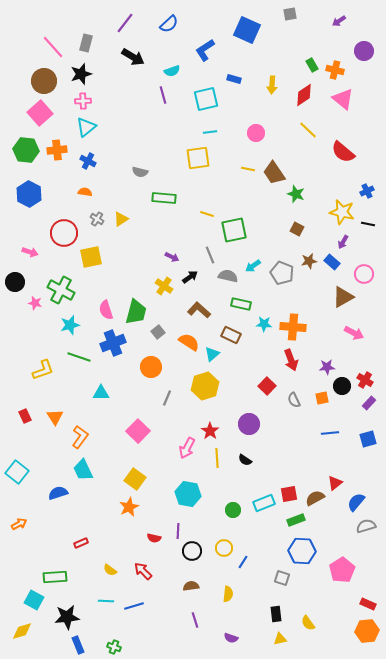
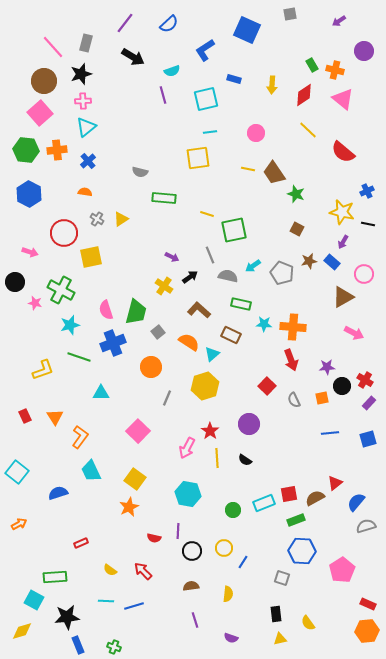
blue cross at (88, 161): rotated 21 degrees clockwise
cyan trapezoid at (83, 470): moved 8 px right, 1 px down
